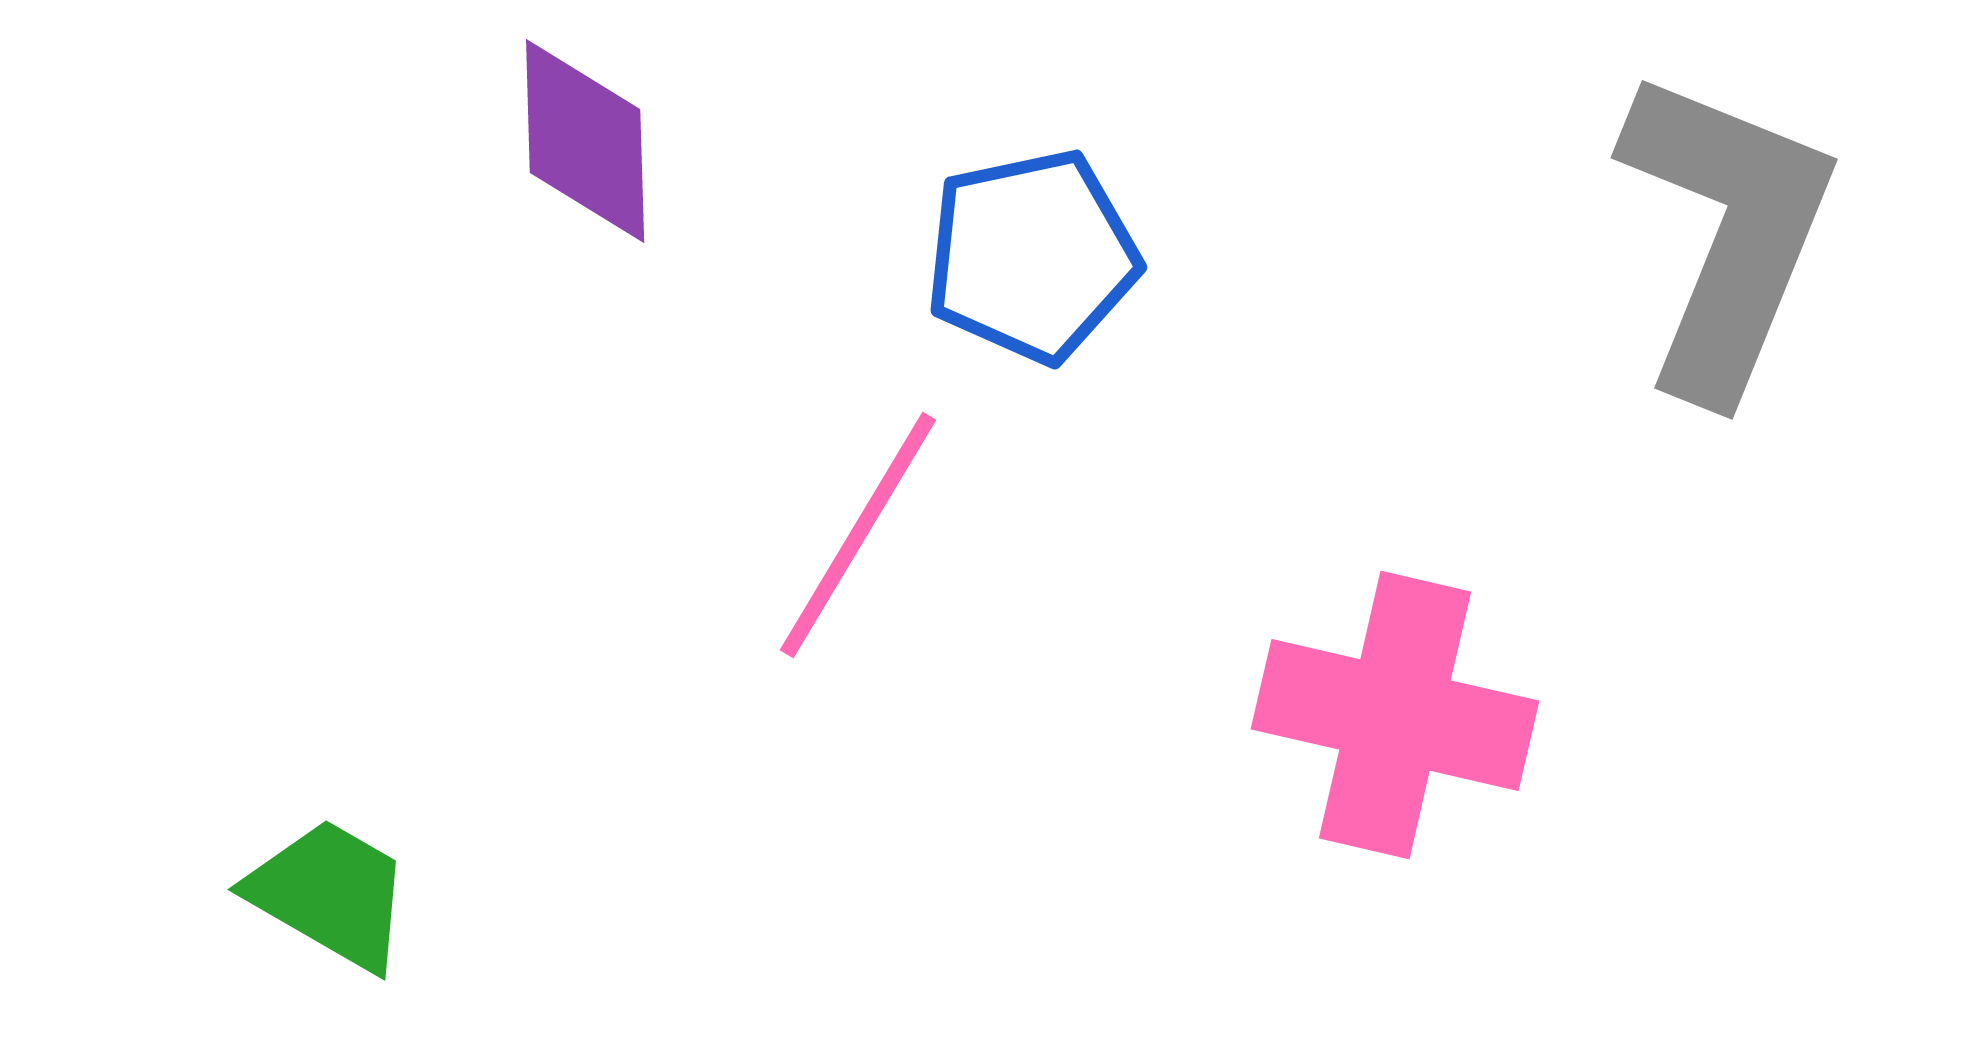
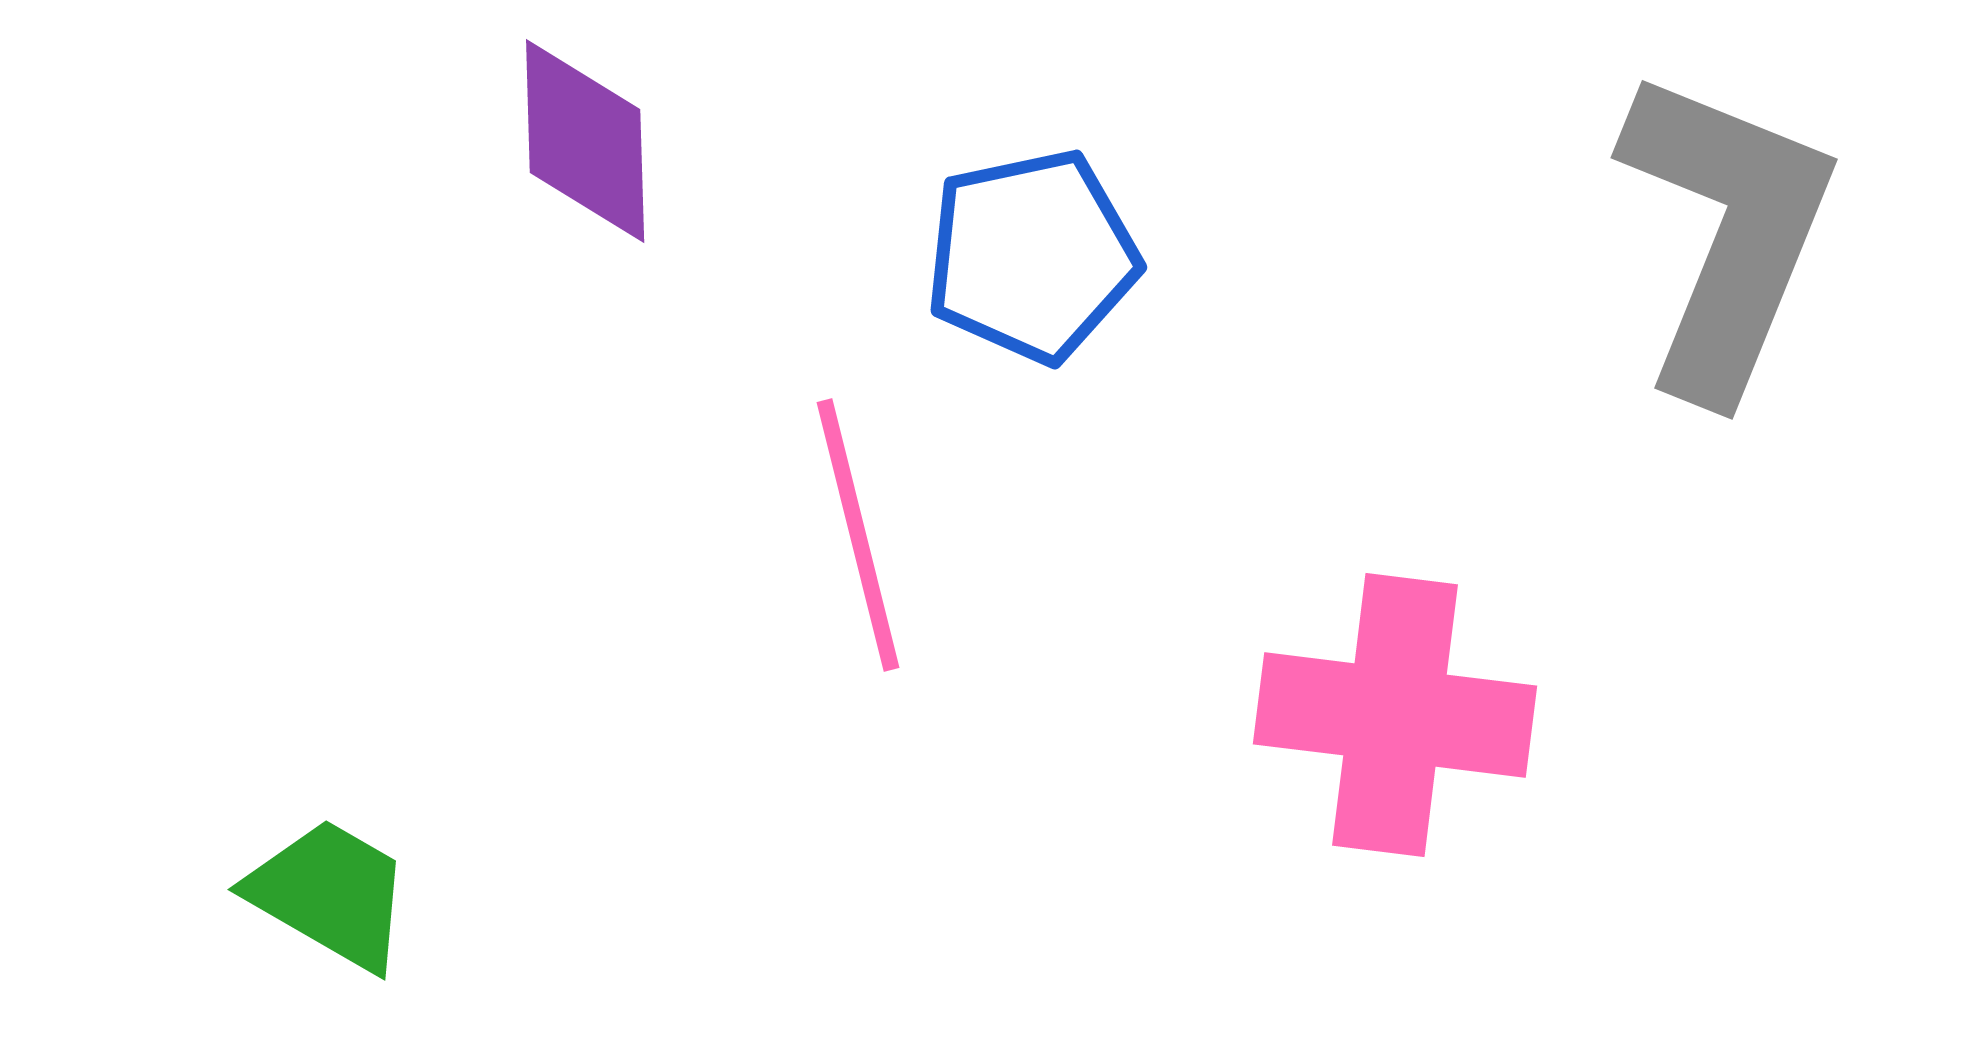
pink line: rotated 45 degrees counterclockwise
pink cross: rotated 6 degrees counterclockwise
